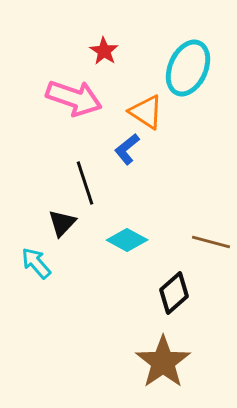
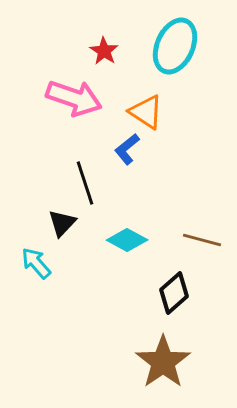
cyan ellipse: moved 13 px left, 22 px up
brown line: moved 9 px left, 2 px up
